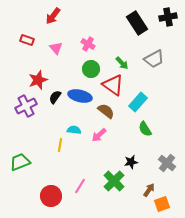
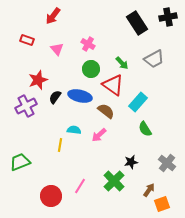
pink triangle: moved 1 px right, 1 px down
